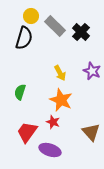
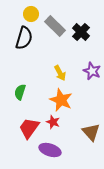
yellow circle: moved 2 px up
red trapezoid: moved 2 px right, 4 px up
